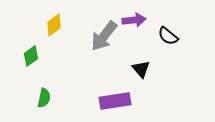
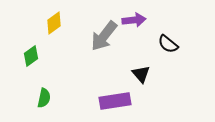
yellow diamond: moved 2 px up
black semicircle: moved 8 px down
black triangle: moved 5 px down
